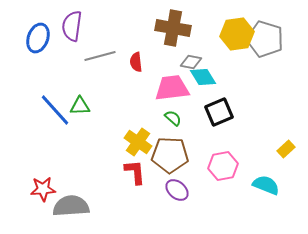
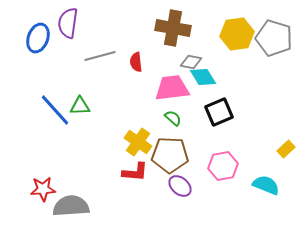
purple semicircle: moved 4 px left, 3 px up
gray pentagon: moved 9 px right, 1 px up
red L-shape: rotated 100 degrees clockwise
purple ellipse: moved 3 px right, 4 px up
